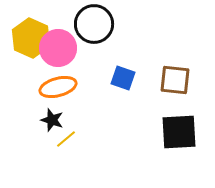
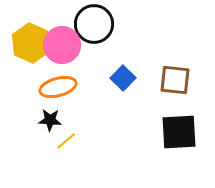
yellow hexagon: moved 5 px down
pink circle: moved 4 px right, 3 px up
blue square: rotated 25 degrees clockwise
black star: moved 2 px left; rotated 15 degrees counterclockwise
yellow line: moved 2 px down
